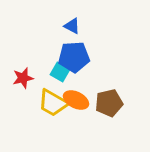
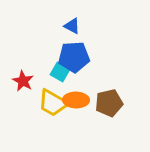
red star: moved 3 px down; rotated 30 degrees counterclockwise
orange ellipse: rotated 25 degrees counterclockwise
